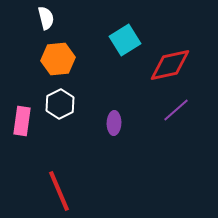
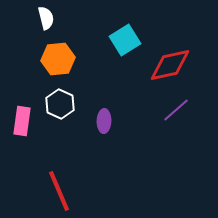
white hexagon: rotated 8 degrees counterclockwise
purple ellipse: moved 10 px left, 2 px up
